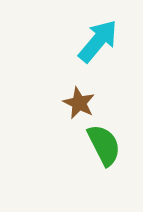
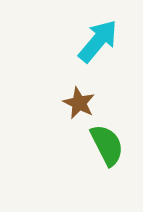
green semicircle: moved 3 px right
